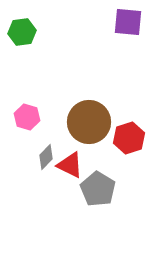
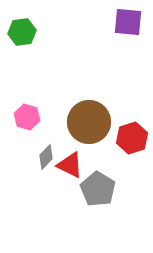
red hexagon: moved 3 px right
